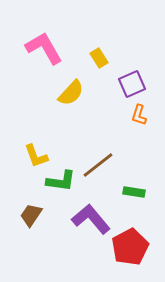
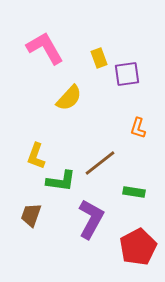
pink L-shape: moved 1 px right
yellow rectangle: rotated 12 degrees clockwise
purple square: moved 5 px left, 10 px up; rotated 16 degrees clockwise
yellow semicircle: moved 2 px left, 5 px down
orange L-shape: moved 1 px left, 13 px down
yellow L-shape: rotated 40 degrees clockwise
brown line: moved 2 px right, 2 px up
brown trapezoid: rotated 15 degrees counterclockwise
purple L-shape: rotated 69 degrees clockwise
red pentagon: moved 8 px right
